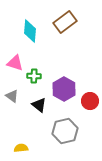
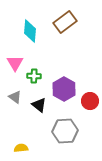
pink triangle: rotated 42 degrees clockwise
gray triangle: moved 3 px right, 1 px down
gray hexagon: rotated 10 degrees clockwise
